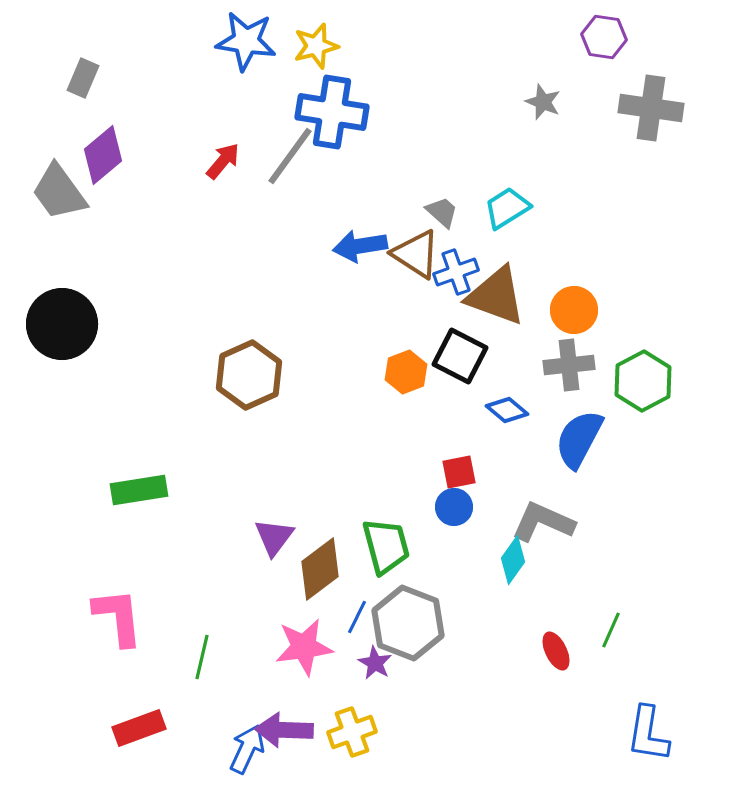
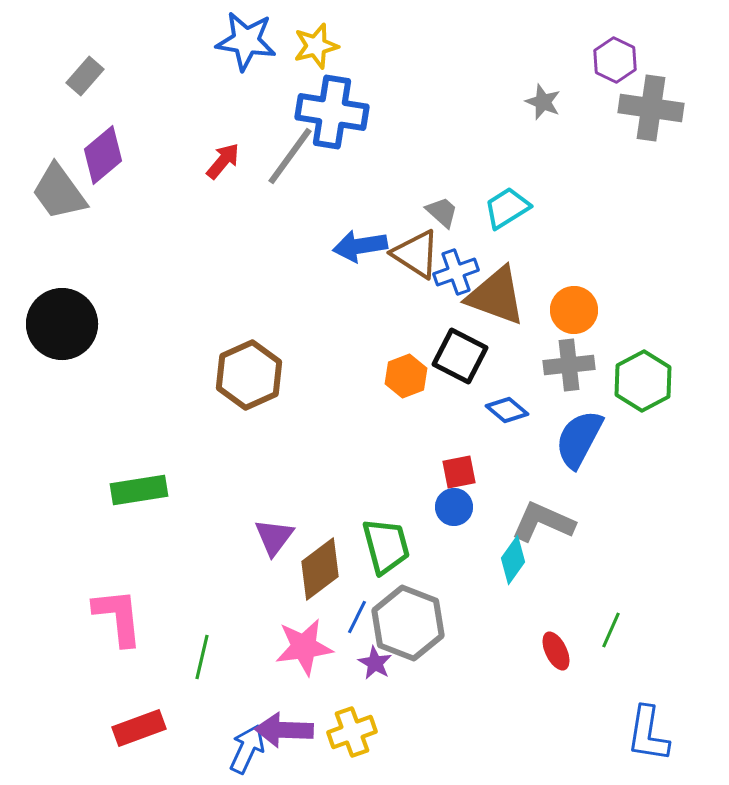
purple hexagon at (604, 37): moved 11 px right, 23 px down; rotated 18 degrees clockwise
gray rectangle at (83, 78): moved 2 px right, 2 px up; rotated 18 degrees clockwise
orange hexagon at (406, 372): moved 4 px down
